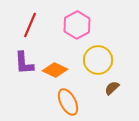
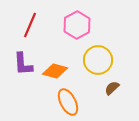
purple L-shape: moved 1 px left, 1 px down
orange diamond: moved 1 px down; rotated 10 degrees counterclockwise
